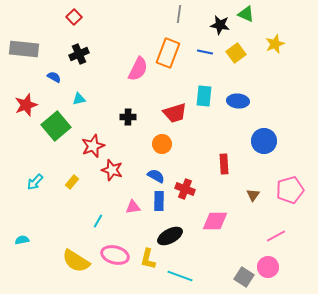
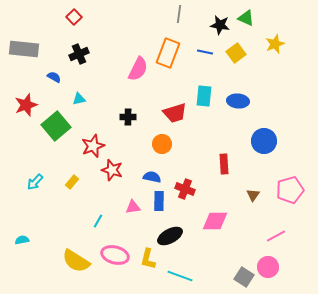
green triangle at (246, 14): moved 4 px down
blue semicircle at (156, 176): moved 4 px left, 1 px down; rotated 18 degrees counterclockwise
